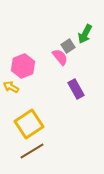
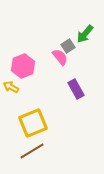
green arrow: rotated 12 degrees clockwise
yellow square: moved 4 px right, 1 px up; rotated 12 degrees clockwise
